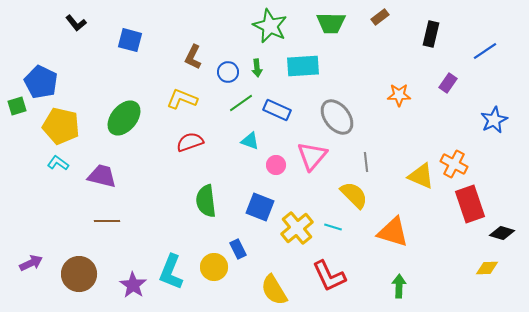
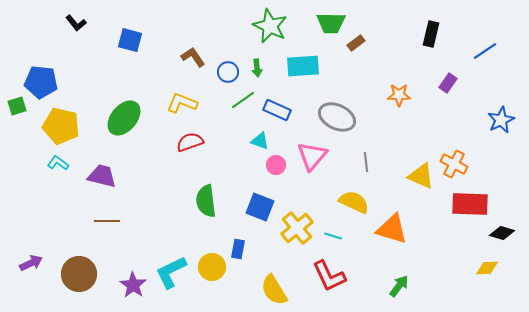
brown rectangle at (380, 17): moved 24 px left, 26 px down
brown L-shape at (193, 57): rotated 120 degrees clockwise
blue pentagon at (41, 82): rotated 20 degrees counterclockwise
yellow L-shape at (182, 99): moved 4 px down
green line at (241, 103): moved 2 px right, 3 px up
gray ellipse at (337, 117): rotated 27 degrees counterclockwise
blue star at (494, 120): moved 7 px right
cyan triangle at (250, 141): moved 10 px right
yellow semicircle at (354, 195): moved 7 px down; rotated 20 degrees counterclockwise
red rectangle at (470, 204): rotated 69 degrees counterclockwise
cyan line at (333, 227): moved 9 px down
orange triangle at (393, 232): moved 1 px left, 3 px up
blue rectangle at (238, 249): rotated 36 degrees clockwise
yellow circle at (214, 267): moved 2 px left
cyan L-shape at (171, 272): rotated 42 degrees clockwise
green arrow at (399, 286): rotated 35 degrees clockwise
